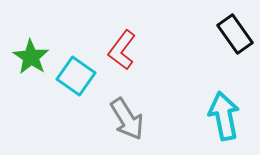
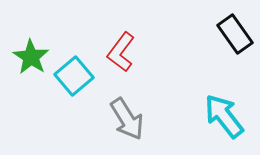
red L-shape: moved 1 px left, 2 px down
cyan square: moved 2 px left; rotated 15 degrees clockwise
cyan arrow: rotated 27 degrees counterclockwise
